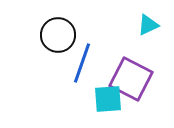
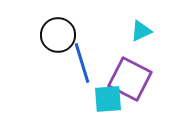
cyan triangle: moved 7 px left, 6 px down
blue line: rotated 36 degrees counterclockwise
purple square: moved 1 px left
